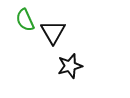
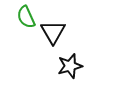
green semicircle: moved 1 px right, 3 px up
